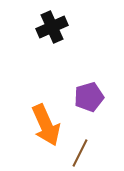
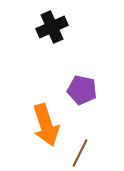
purple pentagon: moved 7 px left, 7 px up; rotated 28 degrees clockwise
orange arrow: rotated 6 degrees clockwise
